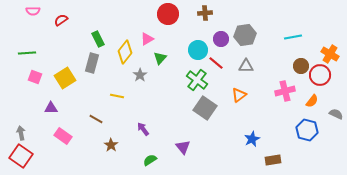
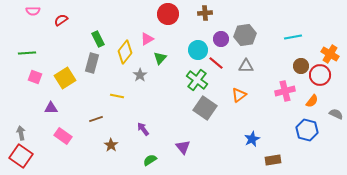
brown line at (96, 119): rotated 48 degrees counterclockwise
